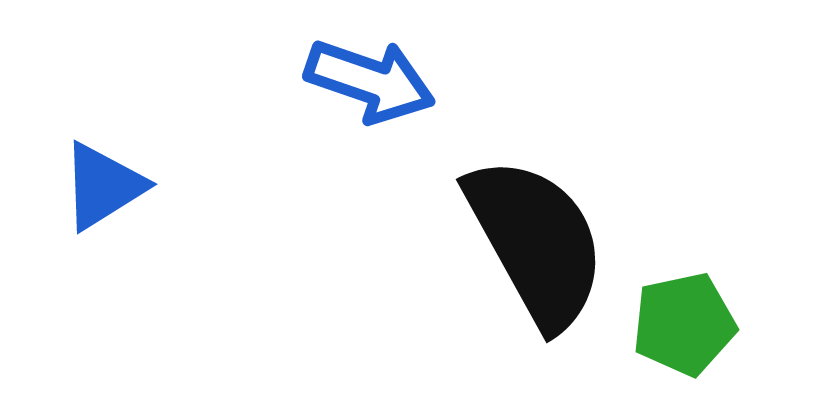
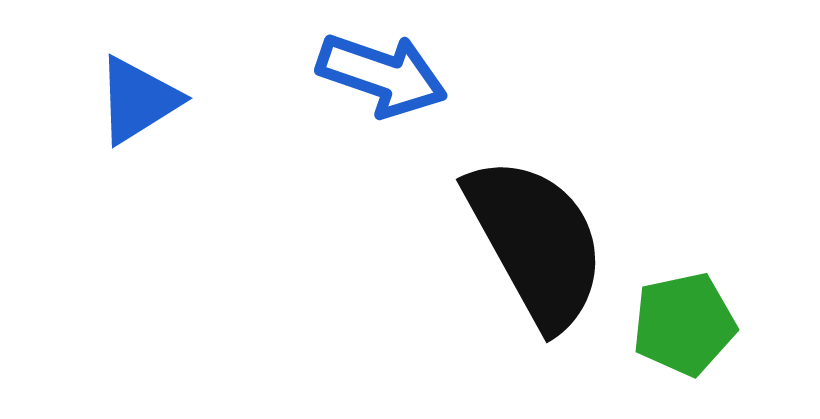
blue arrow: moved 12 px right, 6 px up
blue triangle: moved 35 px right, 86 px up
